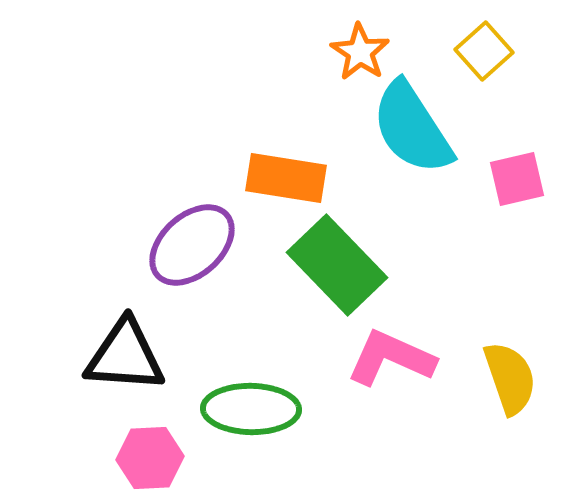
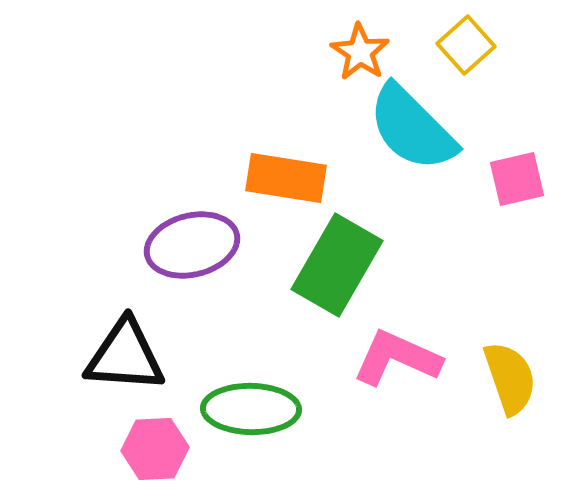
yellow square: moved 18 px left, 6 px up
cyan semicircle: rotated 12 degrees counterclockwise
purple ellipse: rotated 28 degrees clockwise
green rectangle: rotated 74 degrees clockwise
pink L-shape: moved 6 px right
pink hexagon: moved 5 px right, 9 px up
